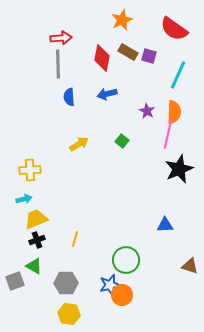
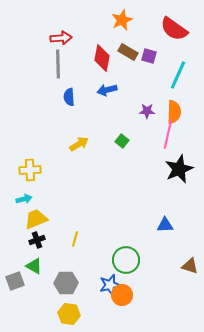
blue arrow: moved 4 px up
purple star: rotated 28 degrees counterclockwise
